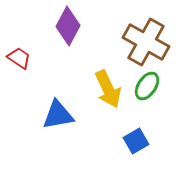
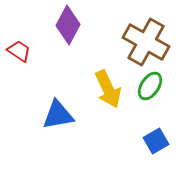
purple diamond: moved 1 px up
red trapezoid: moved 7 px up
green ellipse: moved 3 px right
blue square: moved 20 px right
